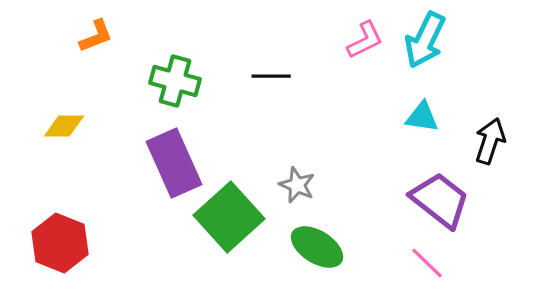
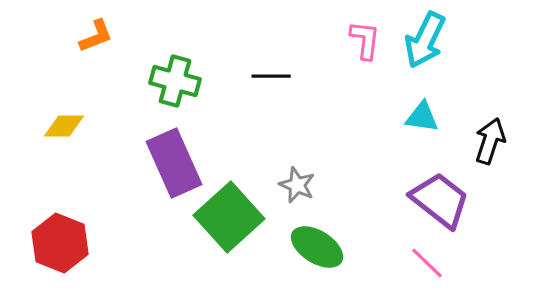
pink L-shape: rotated 57 degrees counterclockwise
